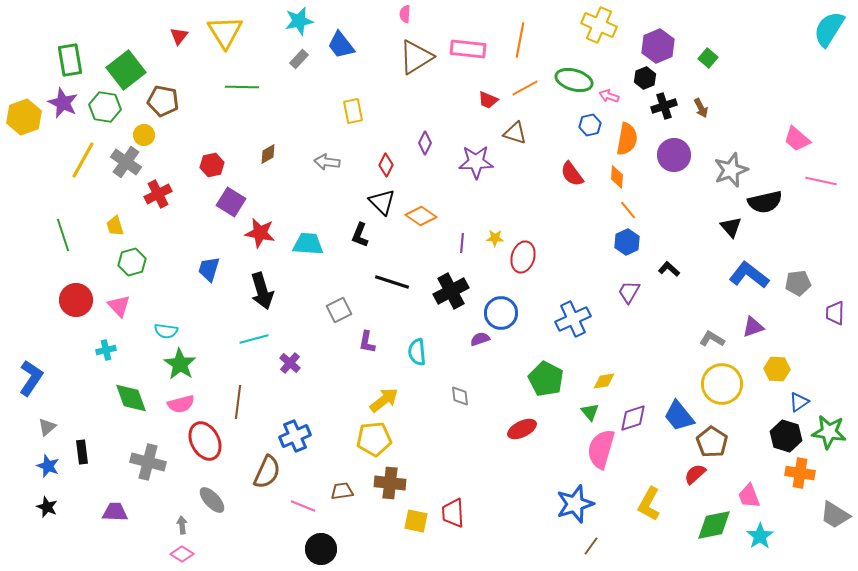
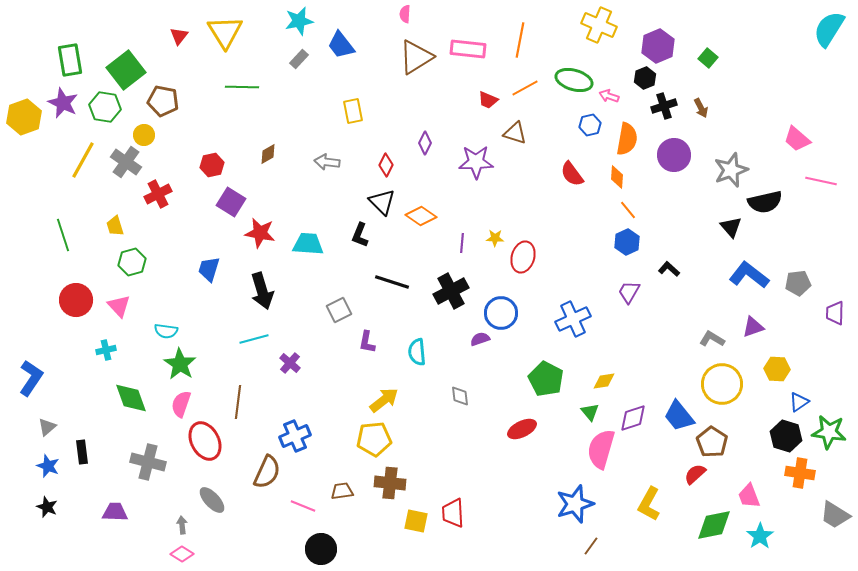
pink semicircle at (181, 404): rotated 124 degrees clockwise
